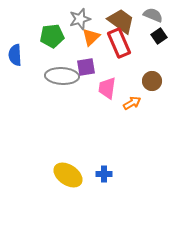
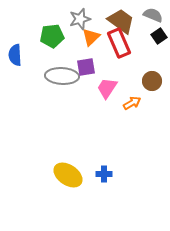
pink trapezoid: rotated 25 degrees clockwise
